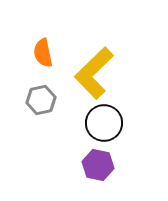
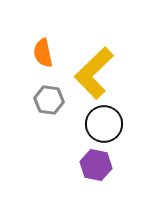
gray hexagon: moved 8 px right; rotated 20 degrees clockwise
black circle: moved 1 px down
purple hexagon: moved 2 px left
